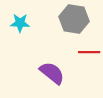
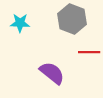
gray hexagon: moved 2 px left; rotated 12 degrees clockwise
